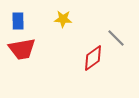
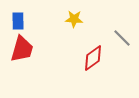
yellow star: moved 11 px right
gray line: moved 6 px right
red trapezoid: rotated 64 degrees counterclockwise
